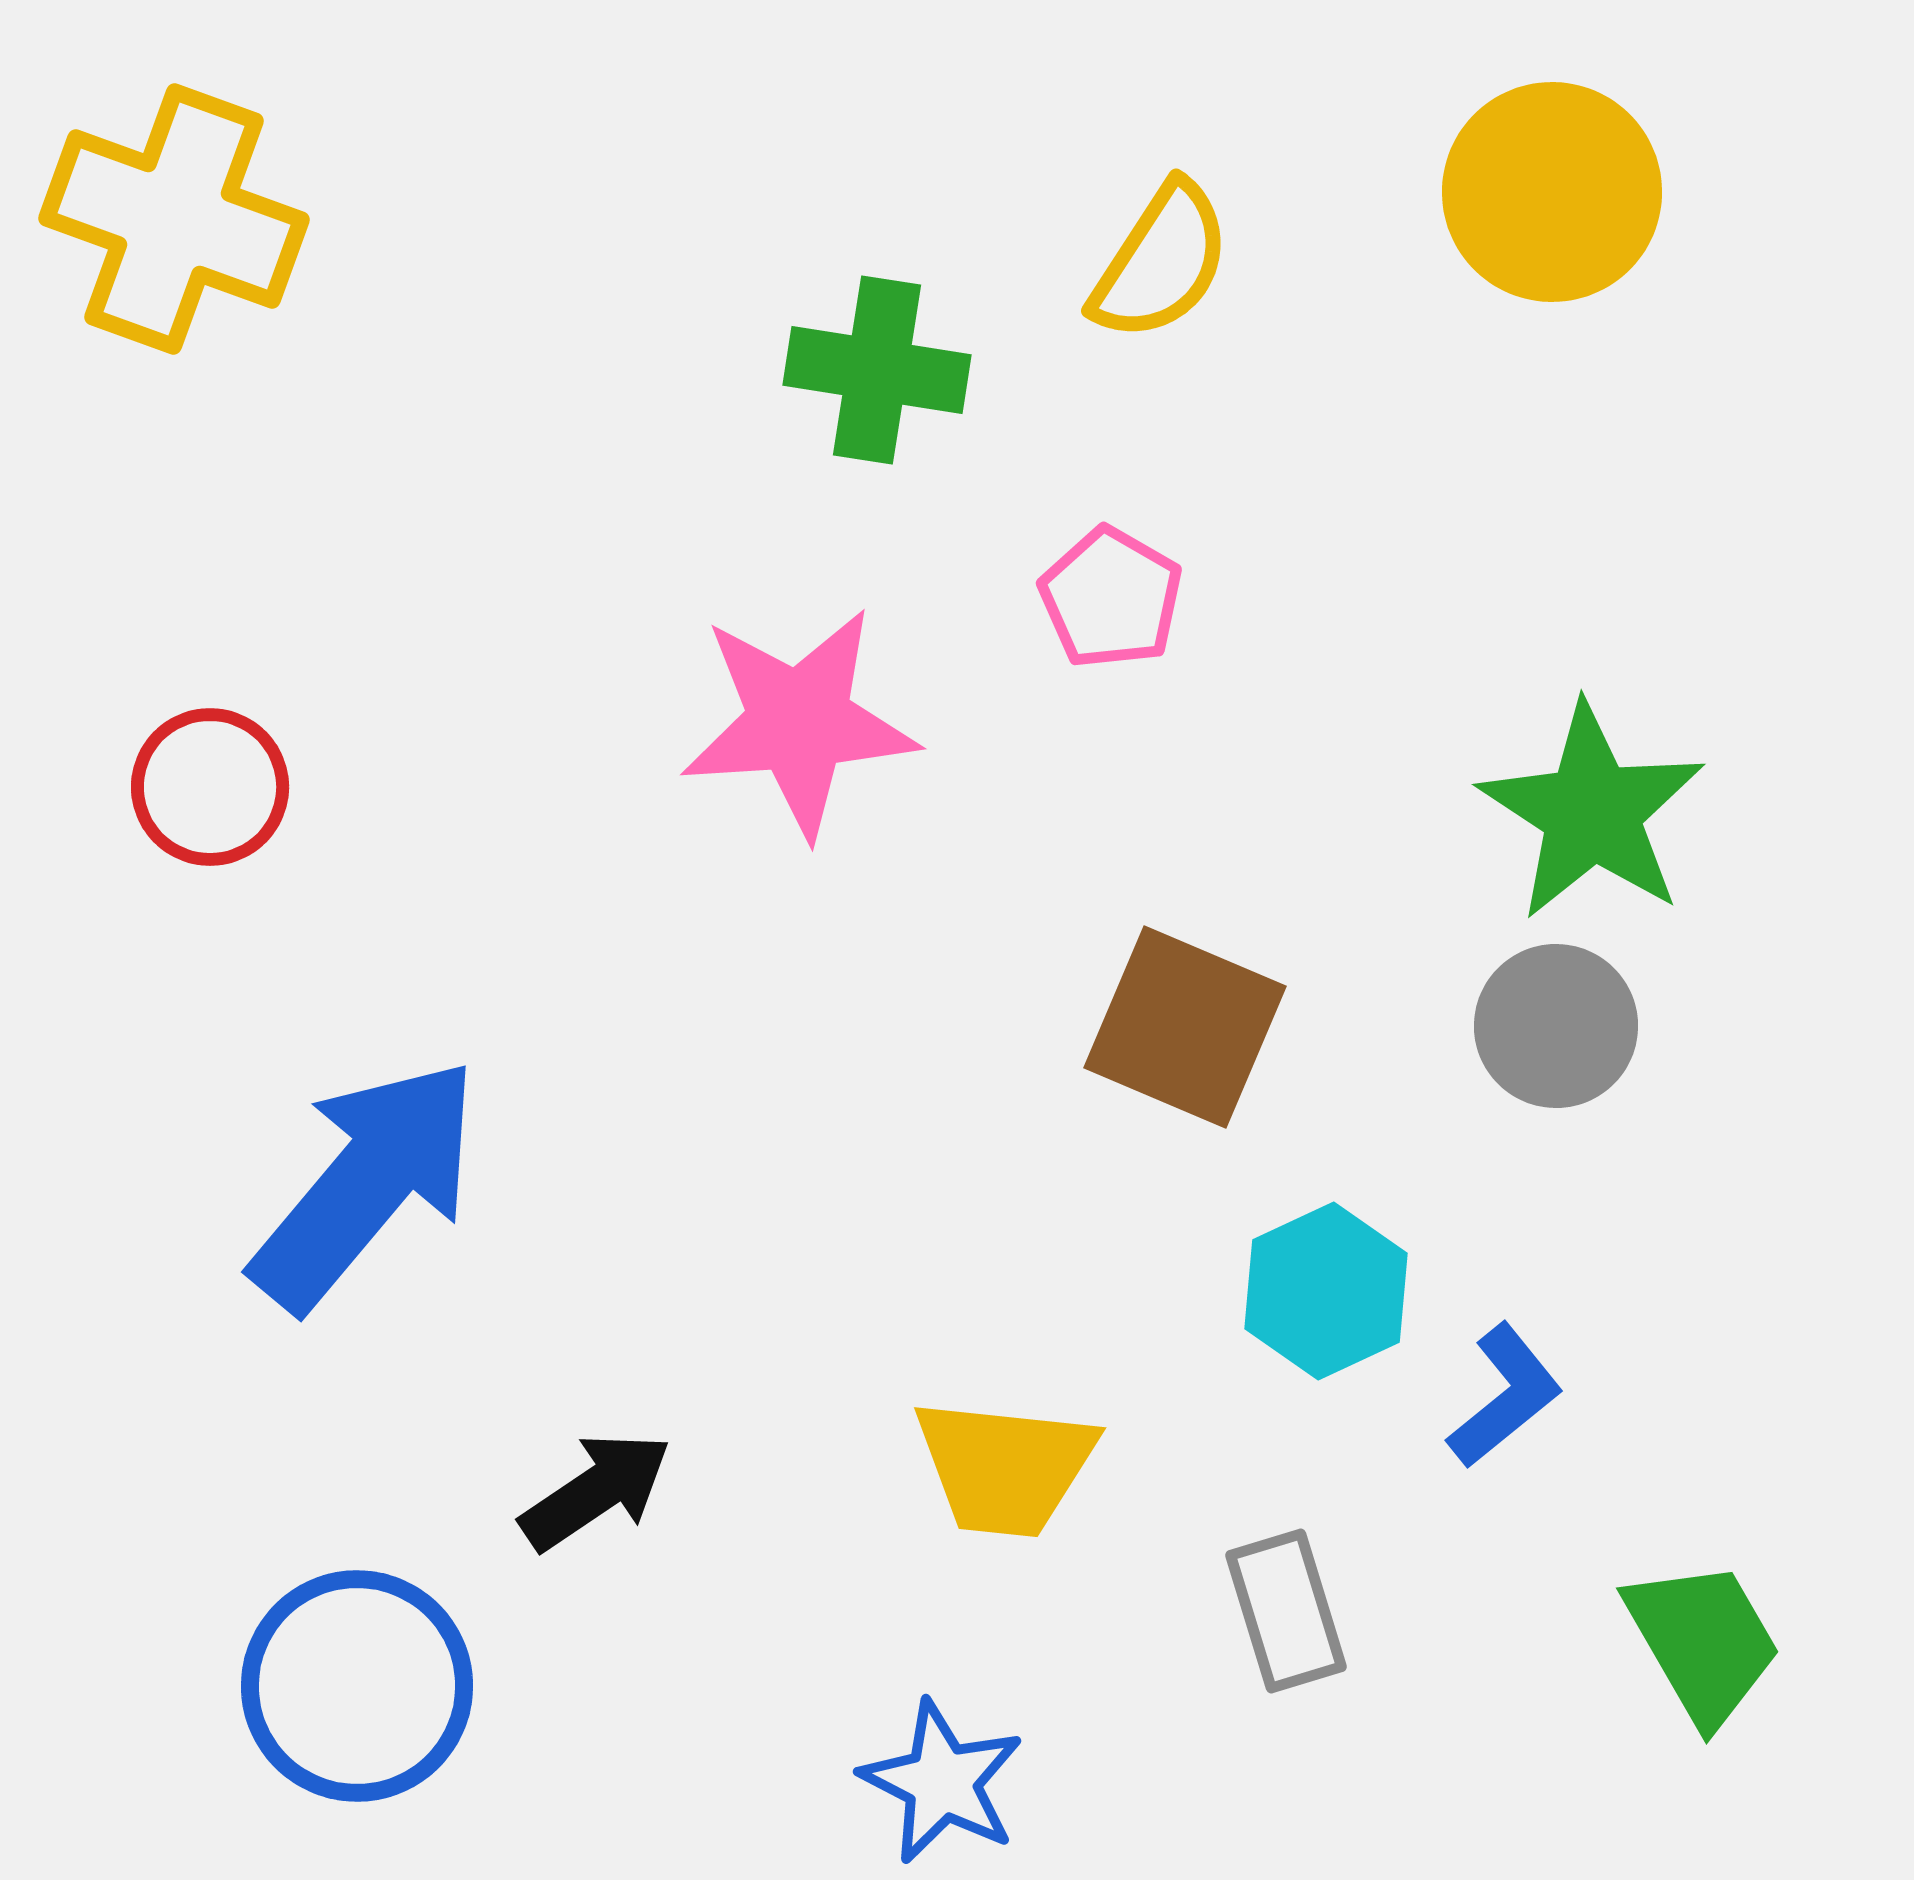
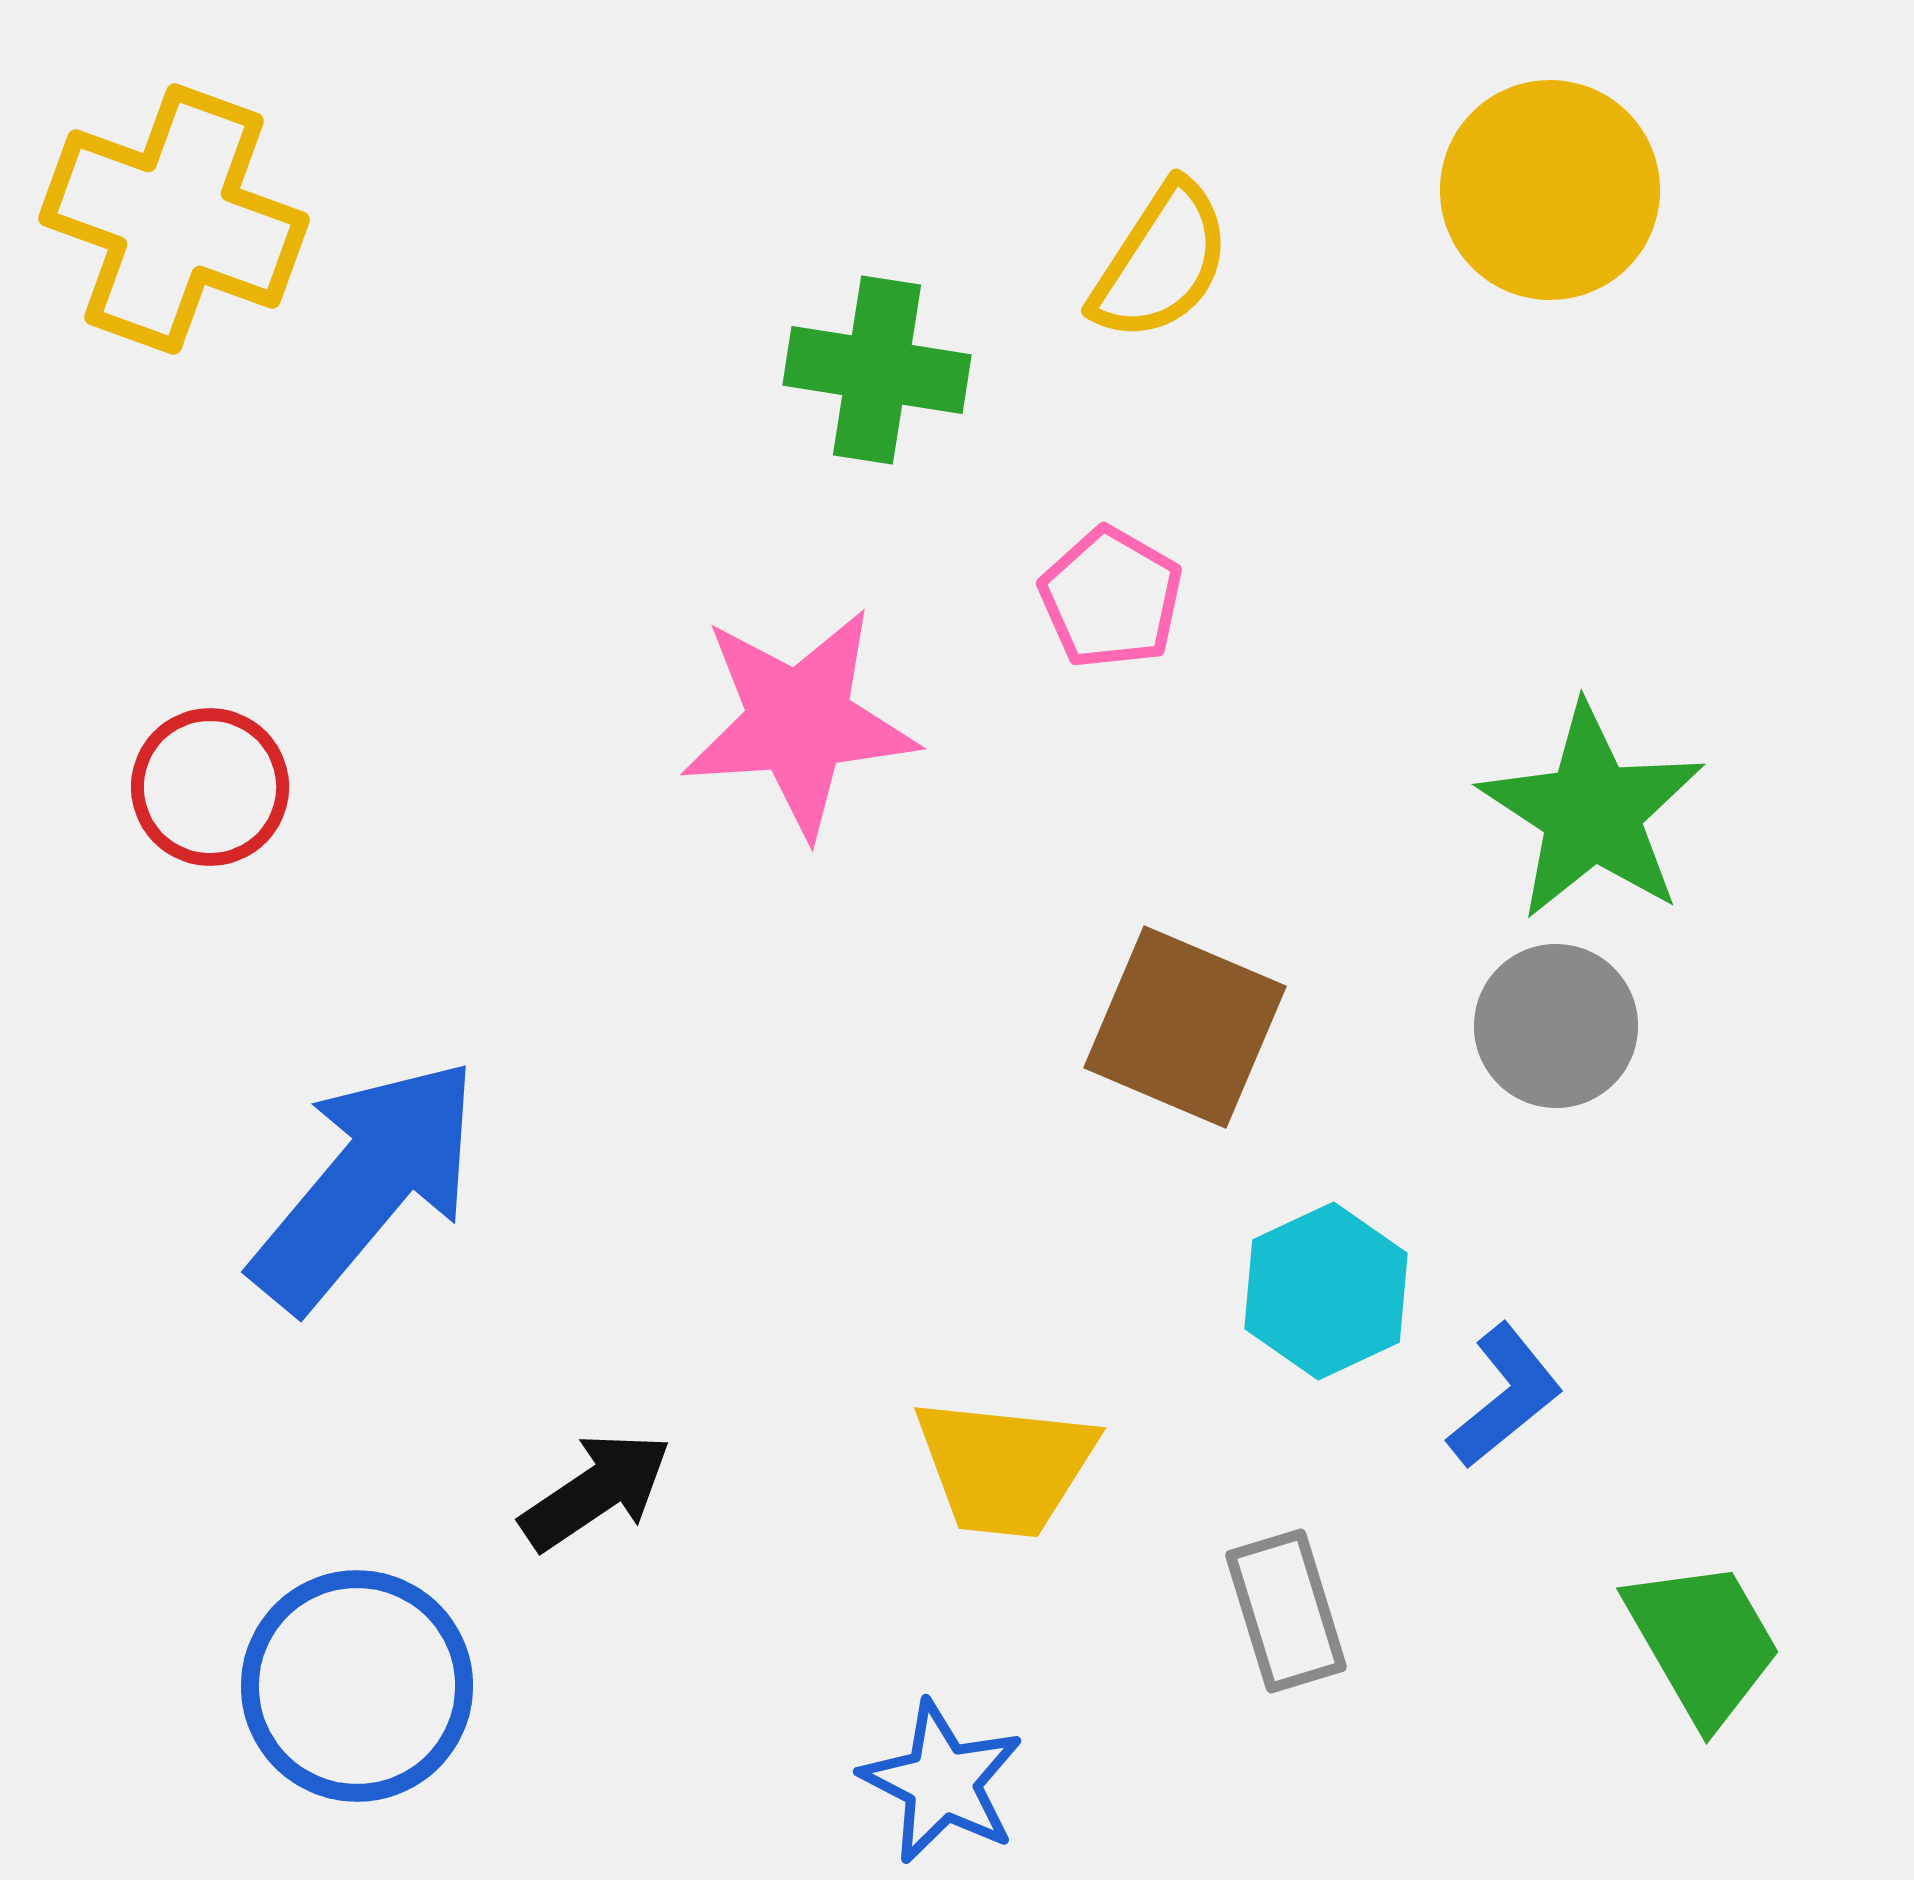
yellow circle: moved 2 px left, 2 px up
